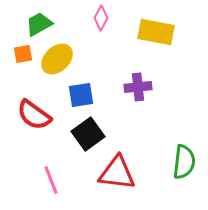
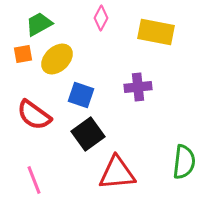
blue square: rotated 28 degrees clockwise
red triangle: rotated 12 degrees counterclockwise
pink line: moved 17 px left
